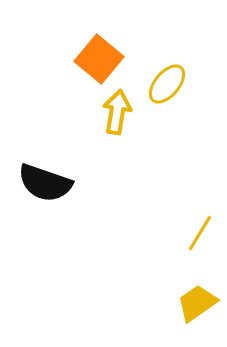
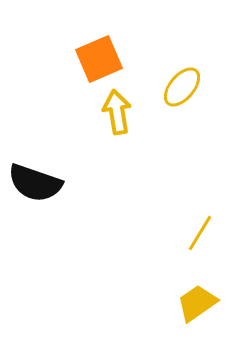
orange square: rotated 27 degrees clockwise
yellow ellipse: moved 15 px right, 3 px down
yellow arrow: rotated 18 degrees counterclockwise
black semicircle: moved 10 px left
